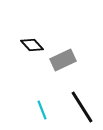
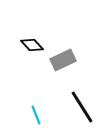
cyan line: moved 6 px left, 5 px down
